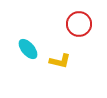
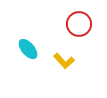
yellow L-shape: moved 4 px right; rotated 35 degrees clockwise
